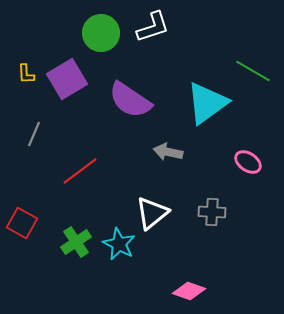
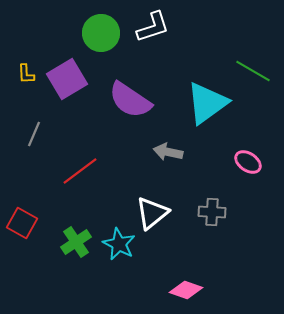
pink diamond: moved 3 px left, 1 px up
